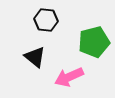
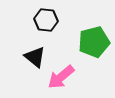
pink arrow: moved 8 px left; rotated 16 degrees counterclockwise
